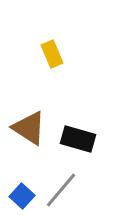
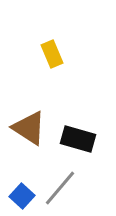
gray line: moved 1 px left, 2 px up
